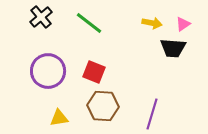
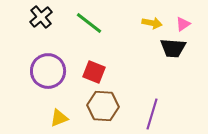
yellow triangle: rotated 12 degrees counterclockwise
